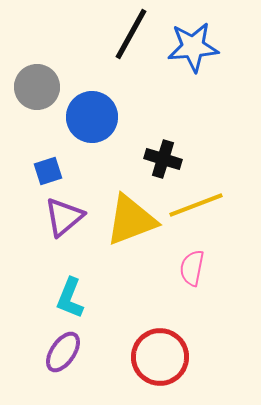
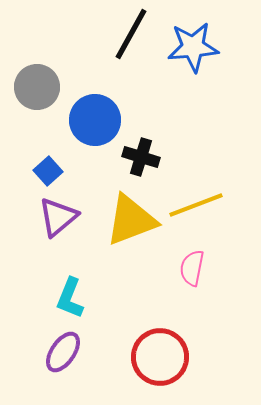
blue circle: moved 3 px right, 3 px down
black cross: moved 22 px left, 2 px up
blue square: rotated 24 degrees counterclockwise
purple triangle: moved 6 px left
